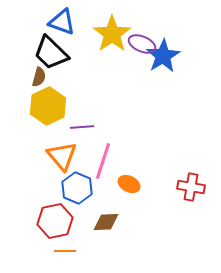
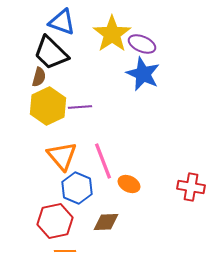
blue star: moved 20 px left, 18 px down; rotated 16 degrees counterclockwise
purple line: moved 2 px left, 20 px up
pink line: rotated 39 degrees counterclockwise
